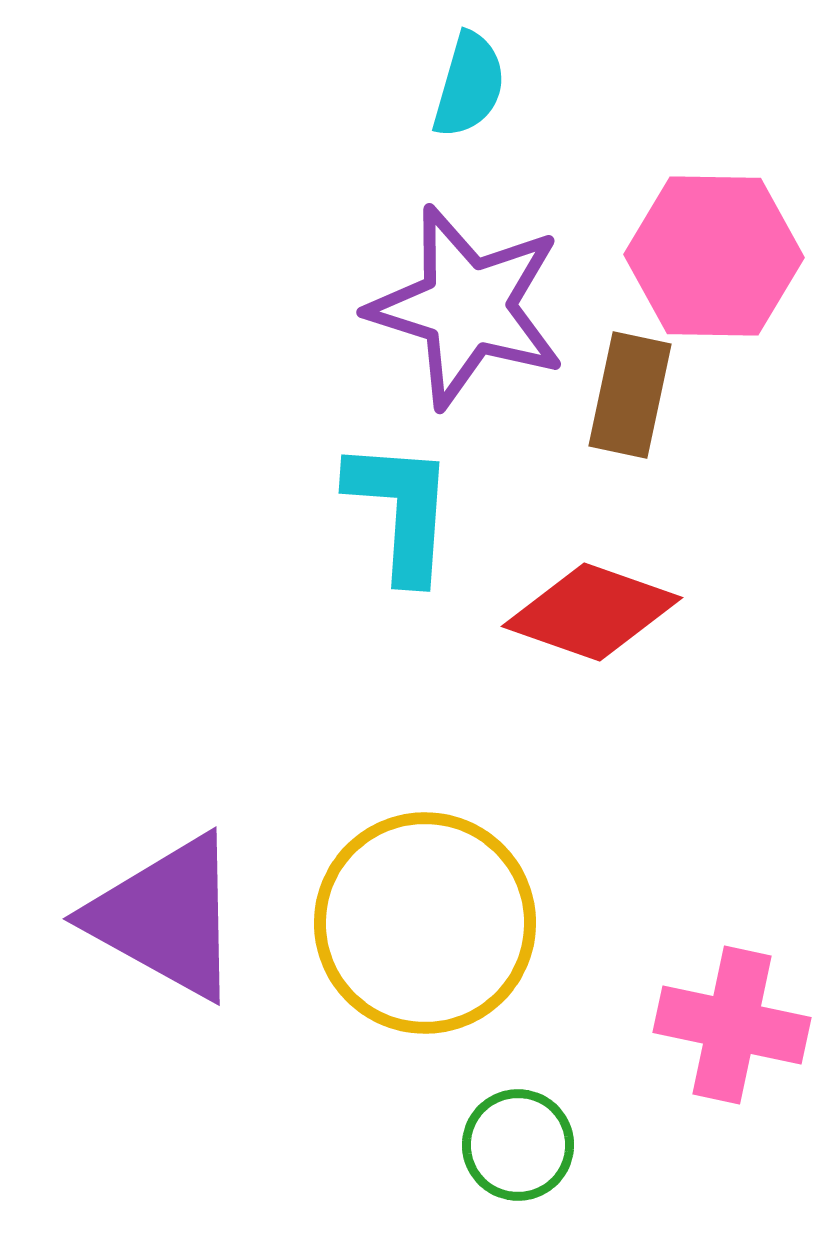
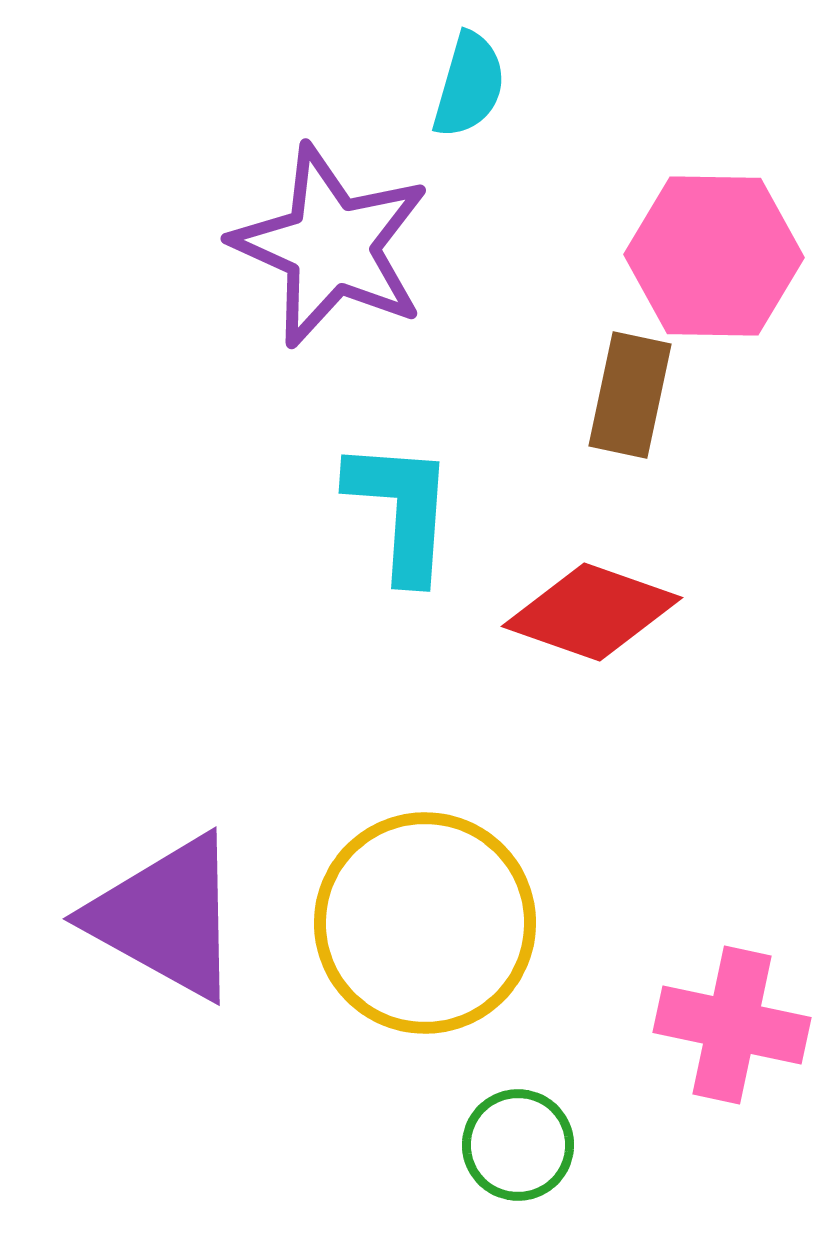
purple star: moved 136 px left, 61 px up; rotated 7 degrees clockwise
